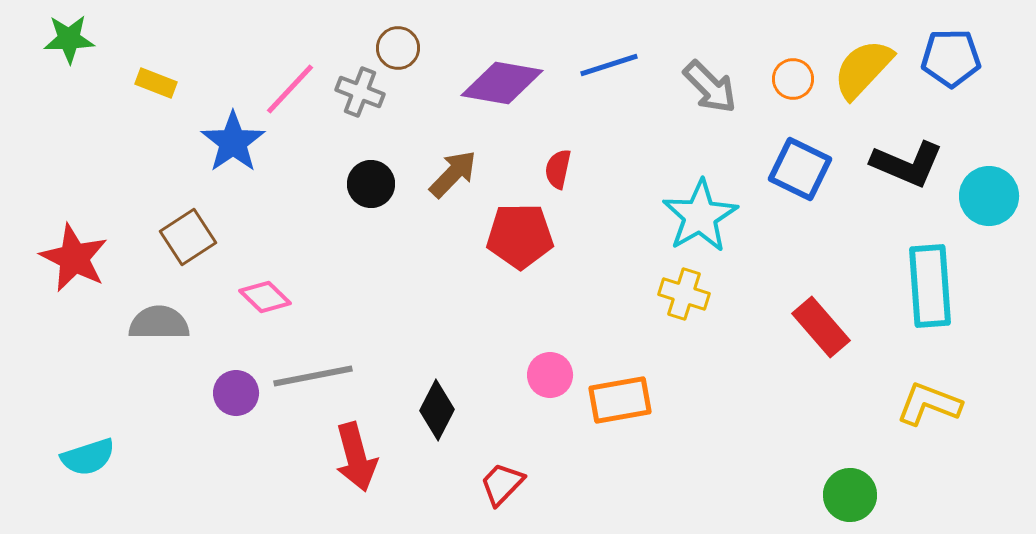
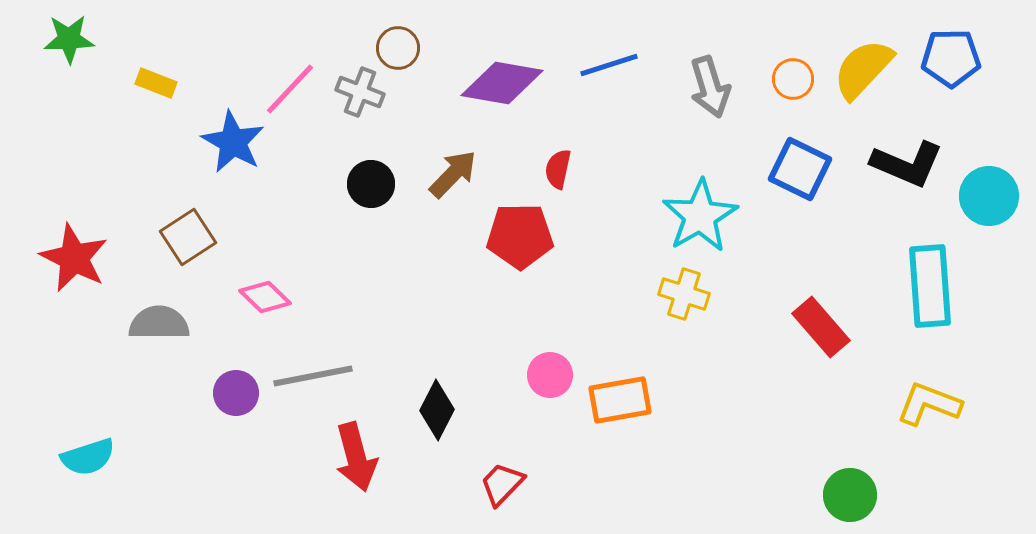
gray arrow: rotated 28 degrees clockwise
blue star: rotated 8 degrees counterclockwise
